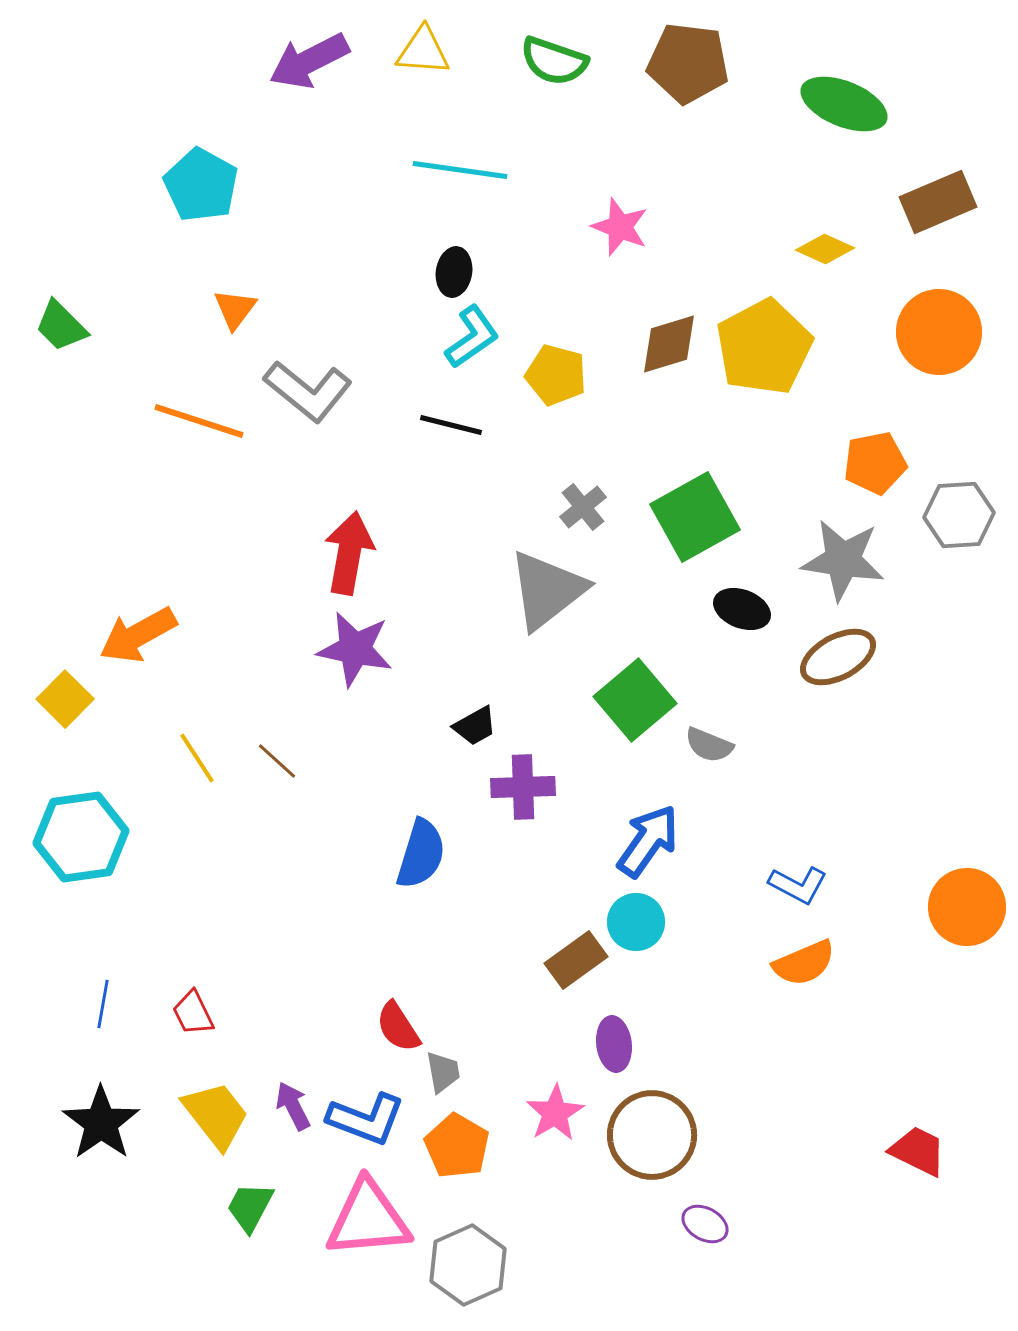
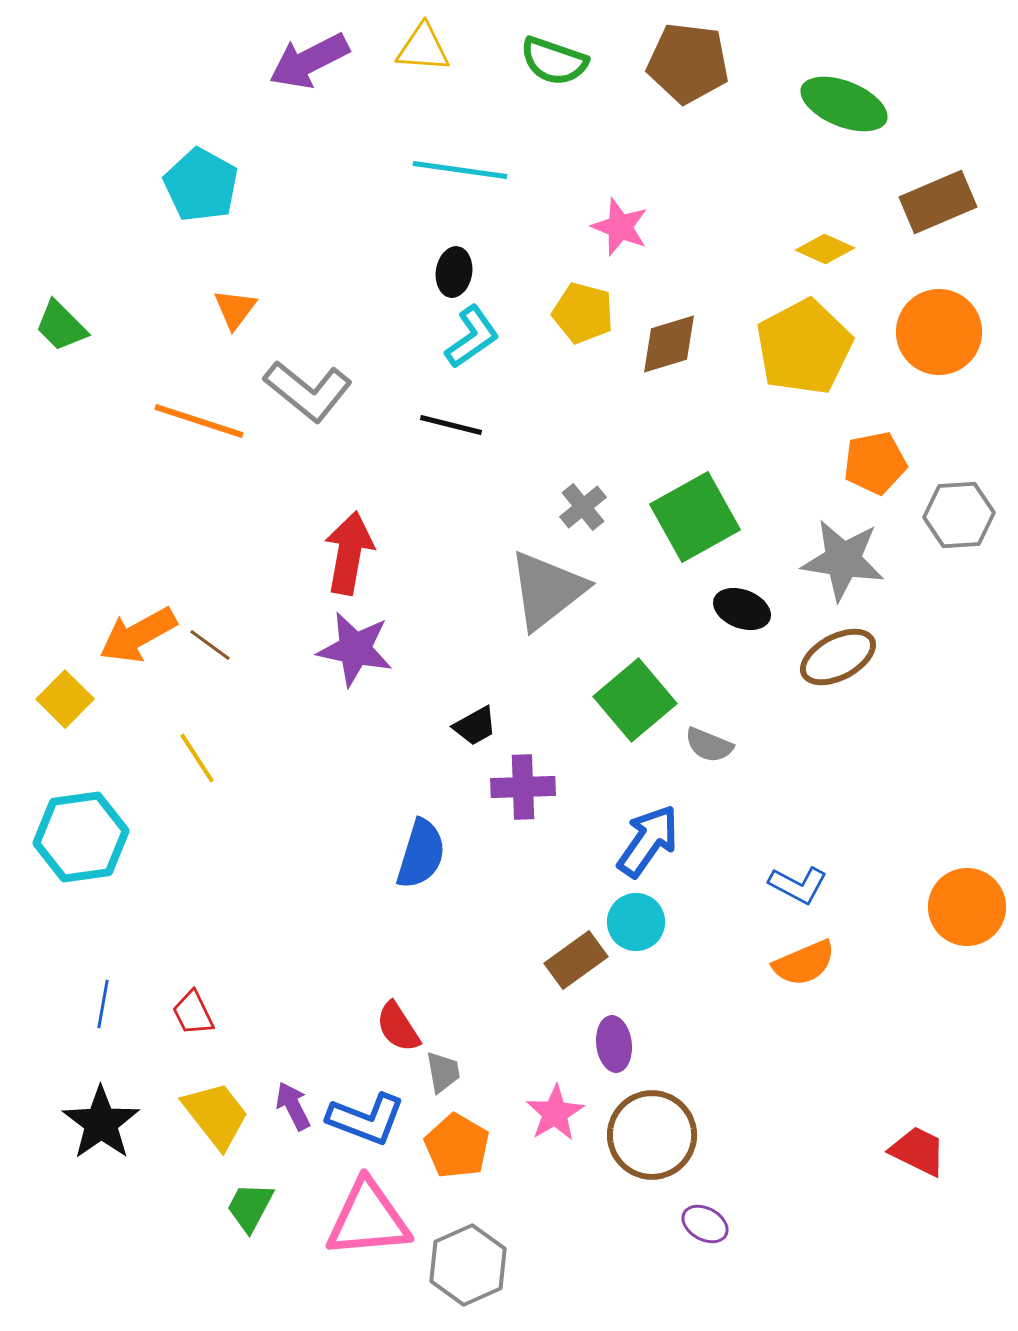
yellow triangle at (423, 51): moved 3 px up
yellow pentagon at (764, 347): moved 40 px right
yellow pentagon at (556, 375): moved 27 px right, 62 px up
brown line at (277, 761): moved 67 px left, 116 px up; rotated 6 degrees counterclockwise
